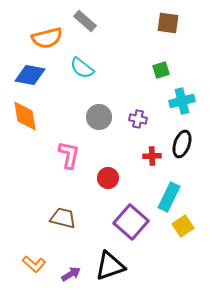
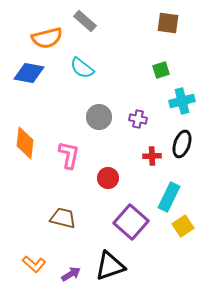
blue diamond: moved 1 px left, 2 px up
orange diamond: moved 27 px down; rotated 16 degrees clockwise
